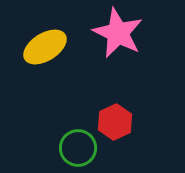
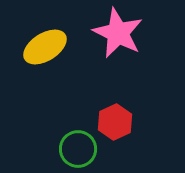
green circle: moved 1 px down
